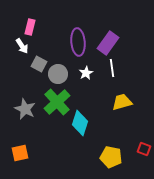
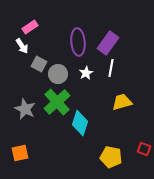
pink rectangle: rotated 42 degrees clockwise
white line: moved 1 px left; rotated 18 degrees clockwise
